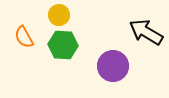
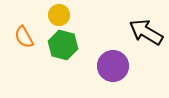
green hexagon: rotated 12 degrees clockwise
